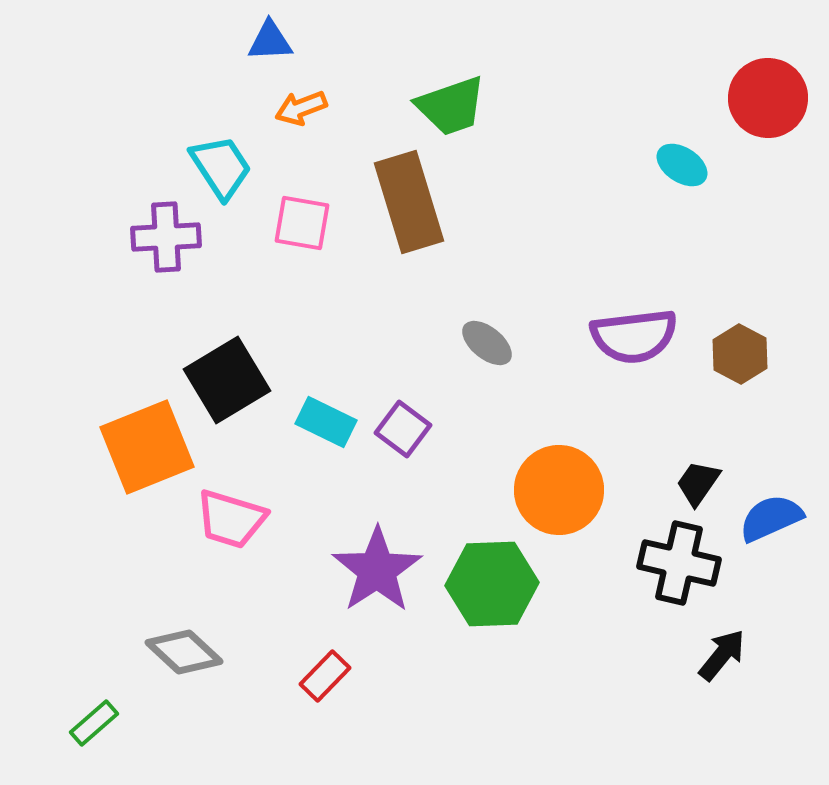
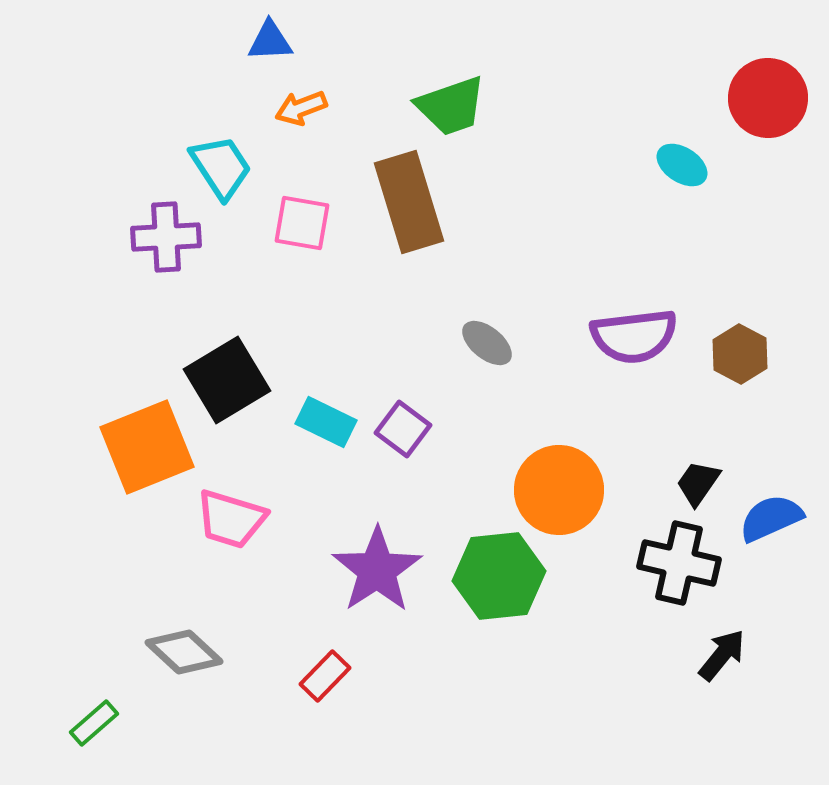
green hexagon: moved 7 px right, 8 px up; rotated 4 degrees counterclockwise
